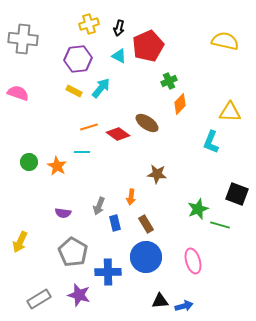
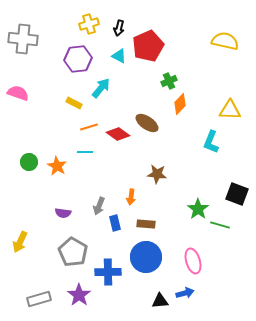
yellow rectangle: moved 12 px down
yellow triangle: moved 2 px up
cyan line: moved 3 px right
green star: rotated 15 degrees counterclockwise
brown rectangle: rotated 54 degrees counterclockwise
purple star: rotated 20 degrees clockwise
gray rectangle: rotated 15 degrees clockwise
blue arrow: moved 1 px right, 13 px up
